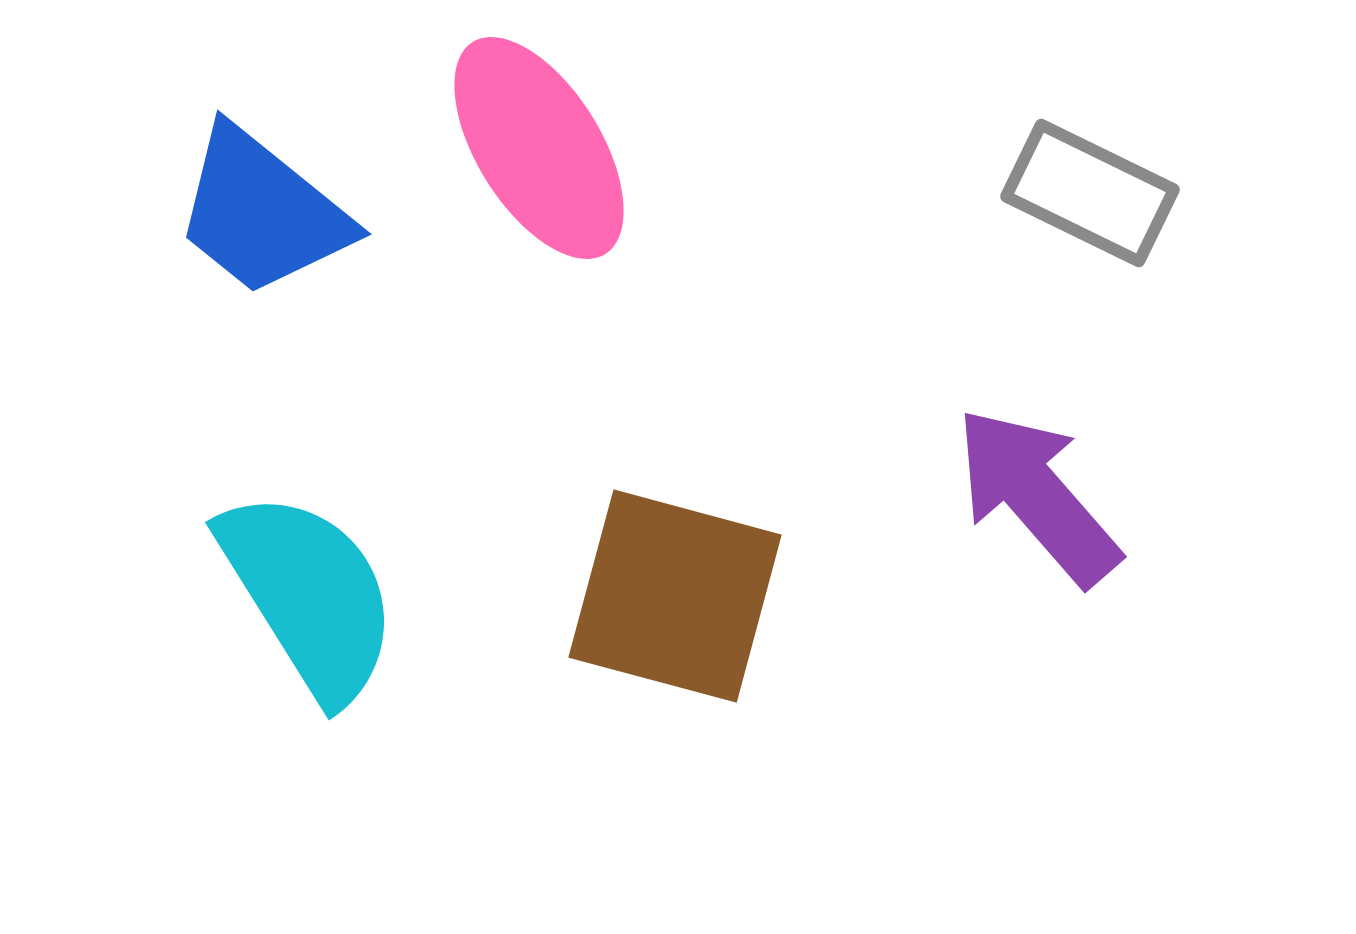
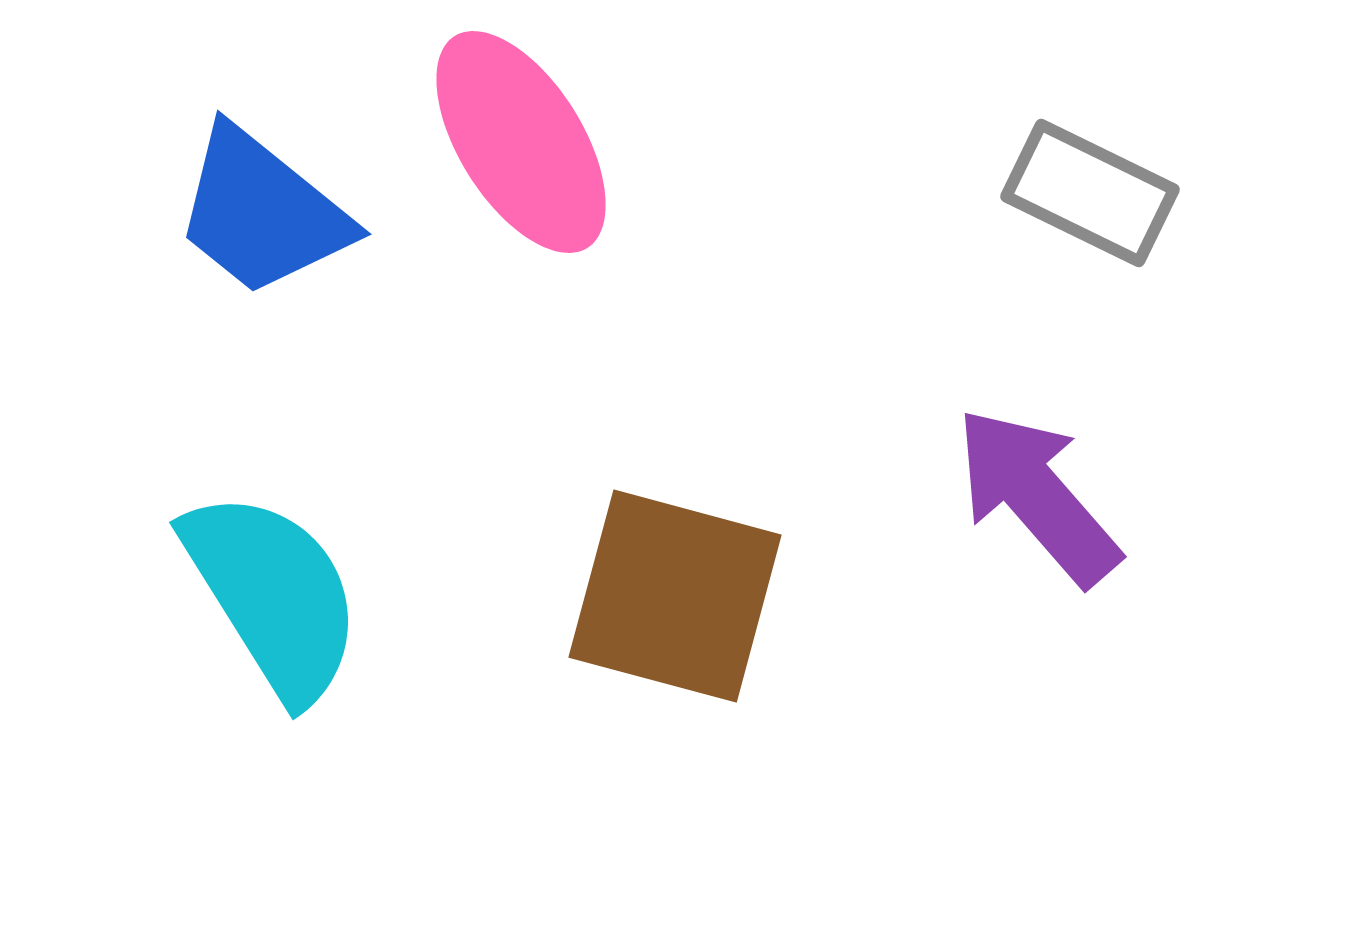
pink ellipse: moved 18 px left, 6 px up
cyan semicircle: moved 36 px left
